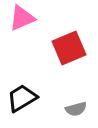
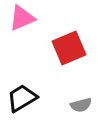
gray semicircle: moved 5 px right, 4 px up
